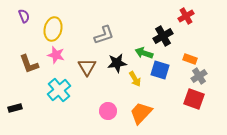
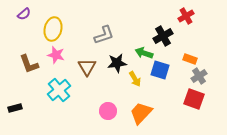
purple semicircle: moved 2 px up; rotated 72 degrees clockwise
